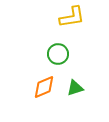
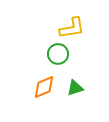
yellow L-shape: moved 11 px down
